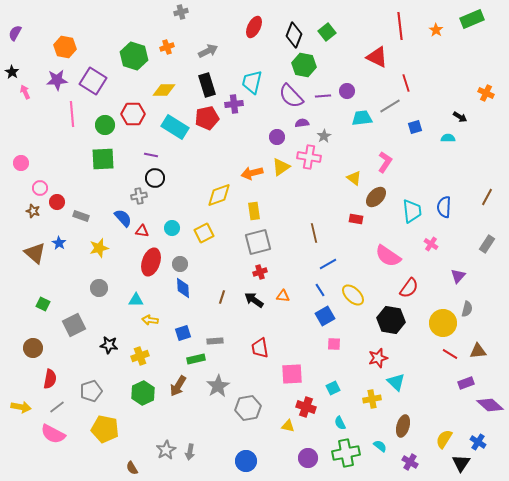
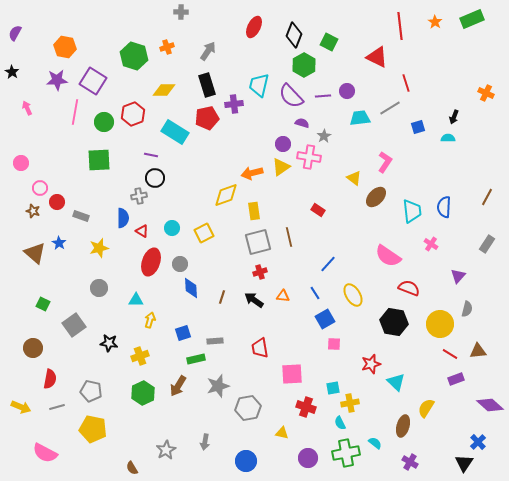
gray cross at (181, 12): rotated 16 degrees clockwise
orange star at (436, 30): moved 1 px left, 8 px up
green square at (327, 32): moved 2 px right, 10 px down; rotated 24 degrees counterclockwise
gray arrow at (208, 51): rotated 30 degrees counterclockwise
green hexagon at (304, 65): rotated 20 degrees clockwise
cyan trapezoid at (252, 82): moved 7 px right, 3 px down
pink arrow at (25, 92): moved 2 px right, 16 px down
gray line at (390, 106): moved 2 px down
pink line at (72, 114): moved 3 px right, 2 px up; rotated 15 degrees clockwise
red hexagon at (133, 114): rotated 20 degrees counterclockwise
black arrow at (460, 117): moved 6 px left; rotated 80 degrees clockwise
cyan trapezoid at (362, 118): moved 2 px left
purple semicircle at (302, 123): rotated 24 degrees clockwise
green circle at (105, 125): moved 1 px left, 3 px up
cyan rectangle at (175, 127): moved 5 px down
blue square at (415, 127): moved 3 px right
purple circle at (277, 137): moved 6 px right, 7 px down
green square at (103, 159): moved 4 px left, 1 px down
yellow diamond at (219, 195): moved 7 px right
blue semicircle at (123, 218): rotated 42 degrees clockwise
red rectangle at (356, 219): moved 38 px left, 9 px up; rotated 24 degrees clockwise
red triangle at (142, 231): rotated 24 degrees clockwise
brown line at (314, 233): moved 25 px left, 4 px down
blue line at (328, 264): rotated 18 degrees counterclockwise
blue diamond at (183, 288): moved 8 px right
red semicircle at (409, 288): rotated 105 degrees counterclockwise
blue line at (320, 290): moved 5 px left, 3 px down
yellow ellipse at (353, 295): rotated 15 degrees clockwise
blue square at (325, 316): moved 3 px down
yellow arrow at (150, 320): rotated 98 degrees clockwise
black hexagon at (391, 320): moved 3 px right, 2 px down
yellow circle at (443, 323): moved 3 px left, 1 px down
gray square at (74, 325): rotated 10 degrees counterclockwise
black star at (109, 345): moved 2 px up
red star at (378, 358): moved 7 px left, 6 px down
purple rectangle at (466, 383): moved 10 px left, 4 px up
gray star at (218, 386): rotated 15 degrees clockwise
cyan square at (333, 388): rotated 16 degrees clockwise
gray pentagon at (91, 391): rotated 30 degrees clockwise
yellow cross at (372, 399): moved 22 px left, 4 px down
yellow arrow at (21, 407): rotated 12 degrees clockwise
gray line at (57, 407): rotated 21 degrees clockwise
yellow triangle at (288, 426): moved 6 px left, 7 px down
yellow pentagon at (105, 429): moved 12 px left
pink semicircle at (53, 434): moved 8 px left, 19 px down
yellow semicircle at (444, 439): moved 18 px left, 31 px up
blue cross at (478, 442): rotated 14 degrees clockwise
cyan semicircle at (380, 446): moved 5 px left, 3 px up
gray arrow at (190, 452): moved 15 px right, 10 px up
black triangle at (461, 463): moved 3 px right
